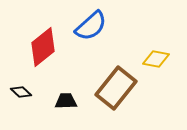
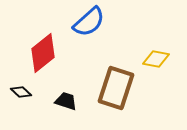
blue semicircle: moved 2 px left, 4 px up
red diamond: moved 6 px down
brown rectangle: rotated 21 degrees counterclockwise
black trapezoid: rotated 20 degrees clockwise
